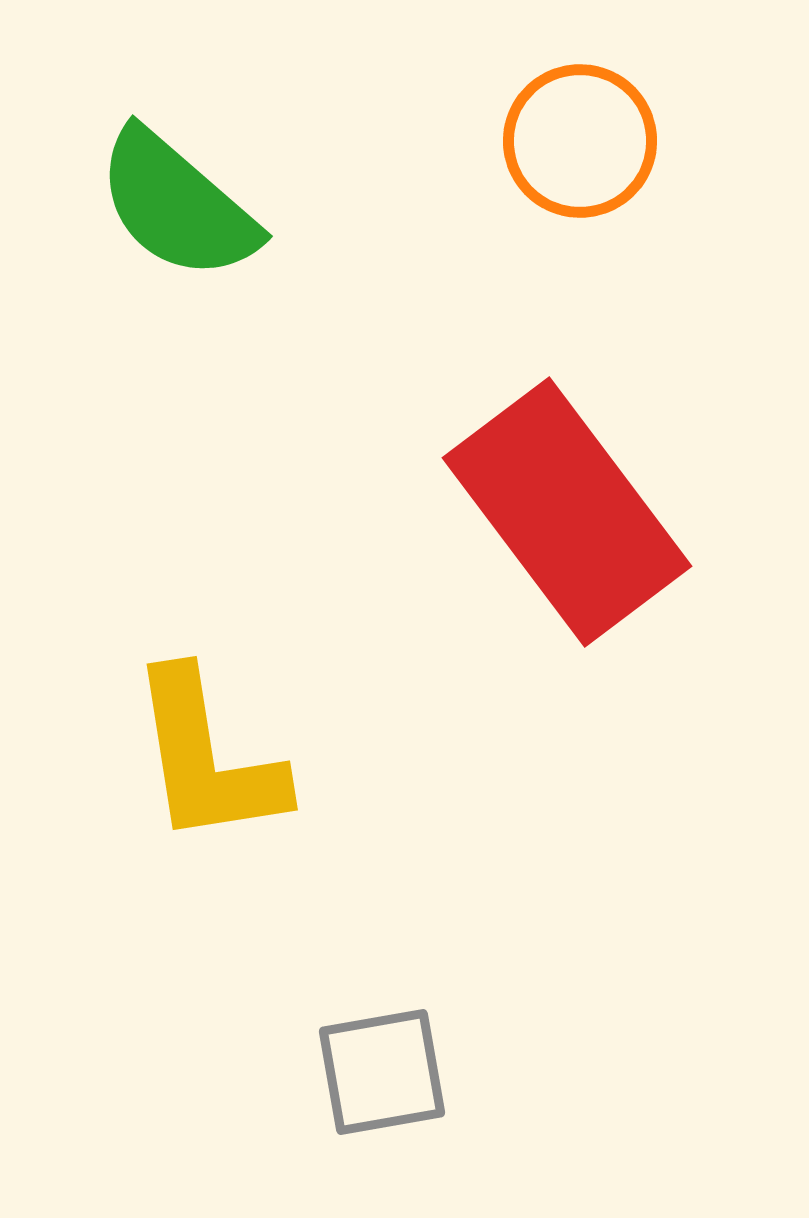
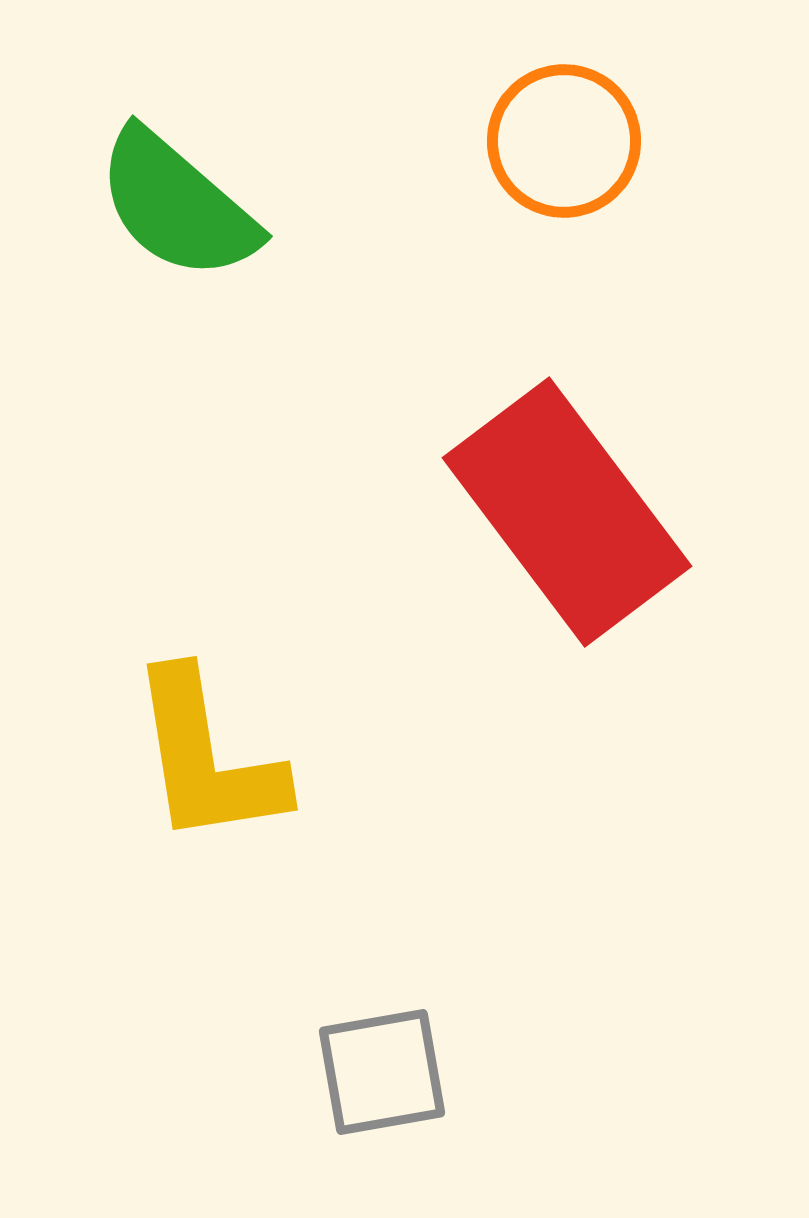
orange circle: moved 16 px left
